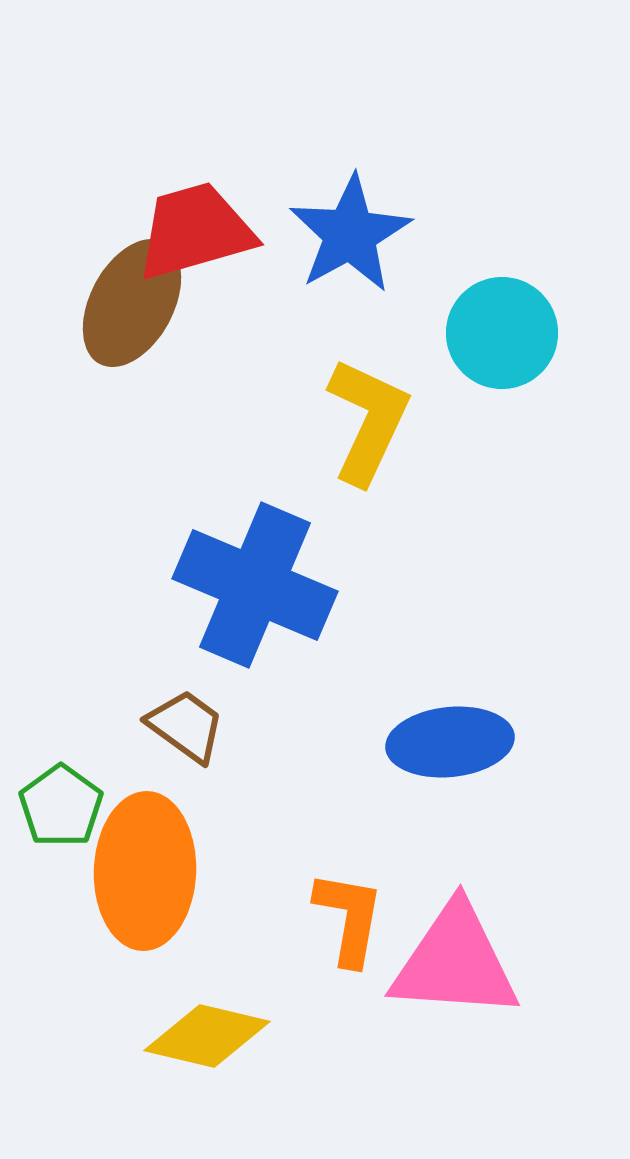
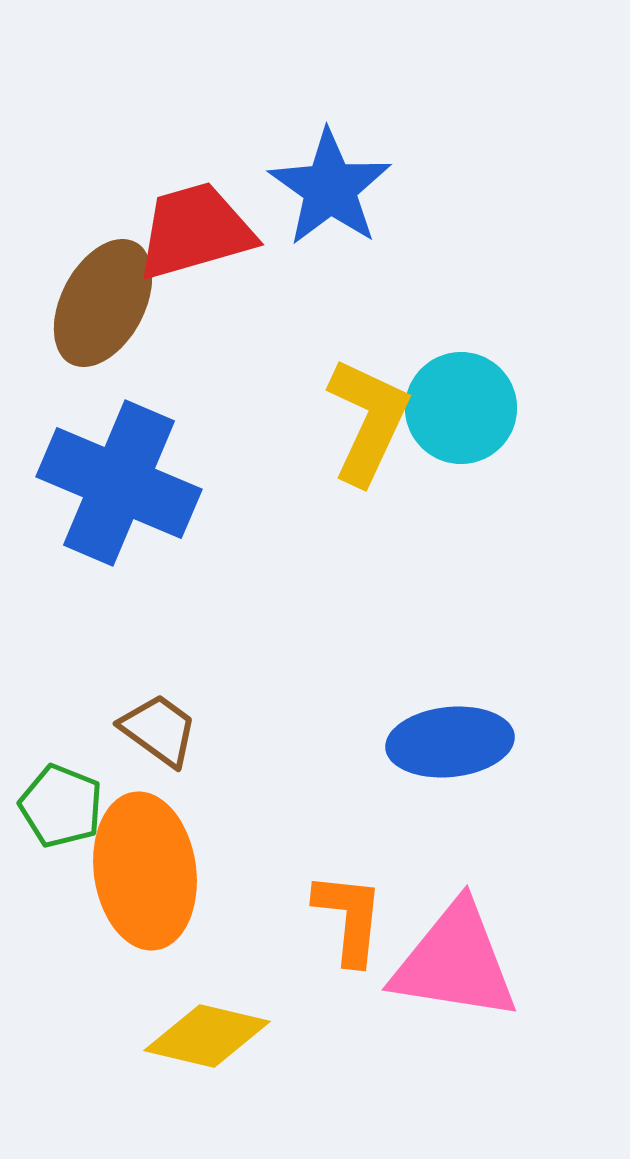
blue star: moved 20 px left, 46 px up; rotated 8 degrees counterclockwise
brown ellipse: moved 29 px left
cyan circle: moved 41 px left, 75 px down
blue cross: moved 136 px left, 102 px up
brown trapezoid: moved 27 px left, 4 px down
green pentagon: rotated 14 degrees counterclockwise
orange ellipse: rotated 10 degrees counterclockwise
orange L-shape: rotated 4 degrees counterclockwise
pink triangle: rotated 5 degrees clockwise
